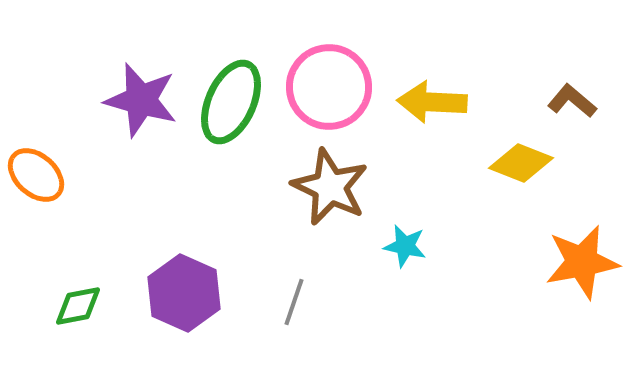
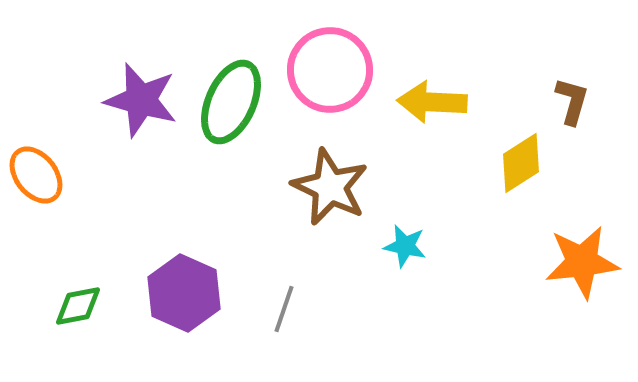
pink circle: moved 1 px right, 17 px up
brown L-shape: rotated 66 degrees clockwise
yellow diamond: rotated 54 degrees counterclockwise
orange ellipse: rotated 10 degrees clockwise
orange star: rotated 4 degrees clockwise
gray line: moved 10 px left, 7 px down
